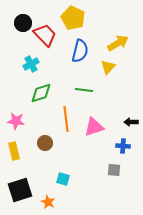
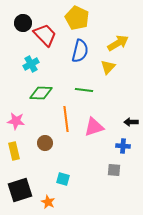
yellow pentagon: moved 4 px right
green diamond: rotated 20 degrees clockwise
